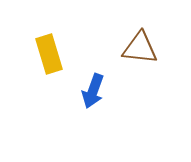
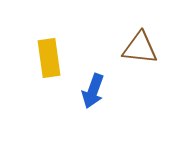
yellow rectangle: moved 4 px down; rotated 9 degrees clockwise
